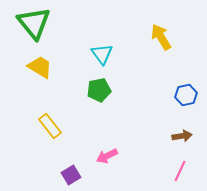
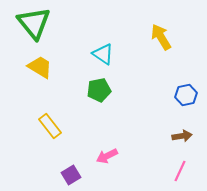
cyan triangle: moved 1 px right; rotated 20 degrees counterclockwise
